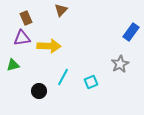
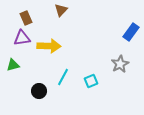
cyan square: moved 1 px up
